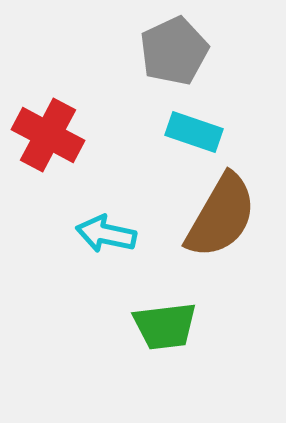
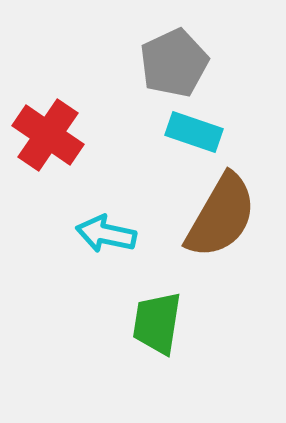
gray pentagon: moved 12 px down
red cross: rotated 6 degrees clockwise
green trapezoid: moved 8 px left, 3 px up; rotated 106 degrees clockwise
